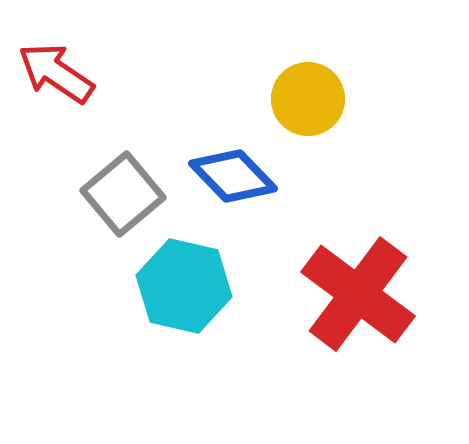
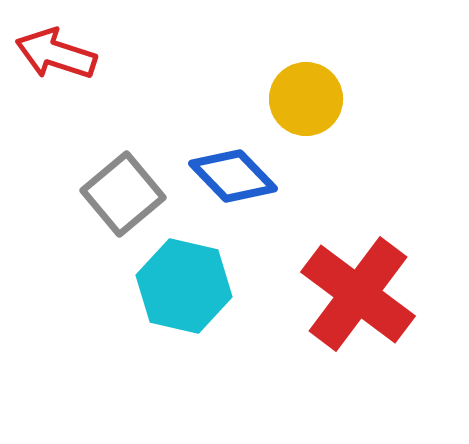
red arrow: moved 19 px up; rotated 16 degrees counterclockwise
yellow circle: moved 2 px left
